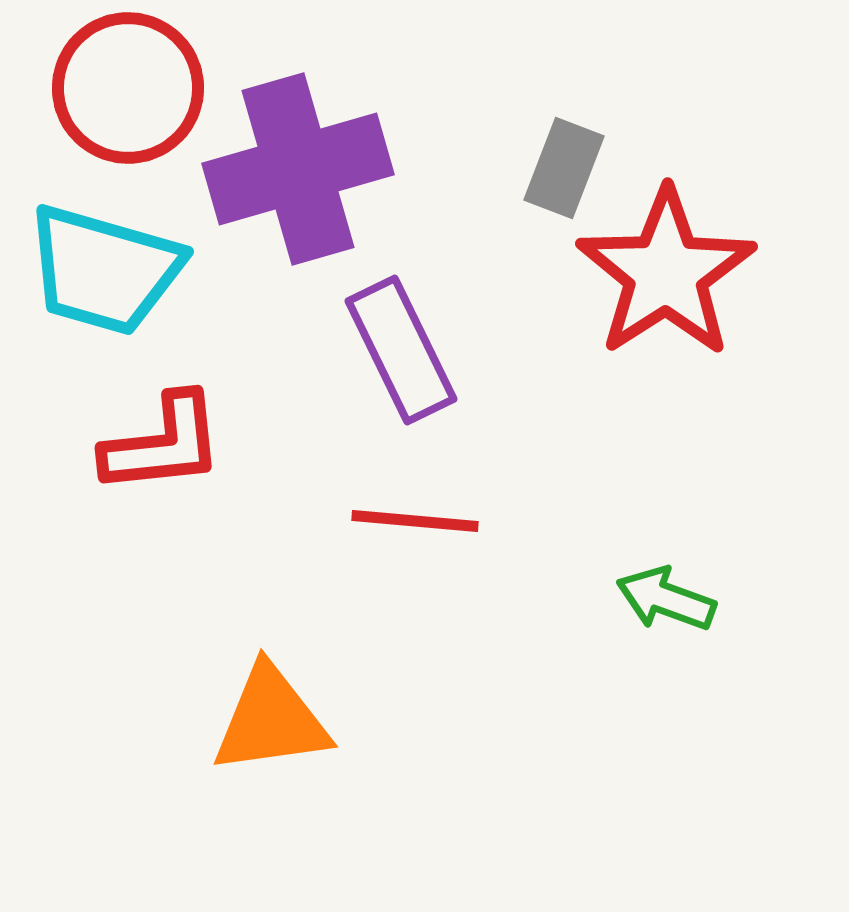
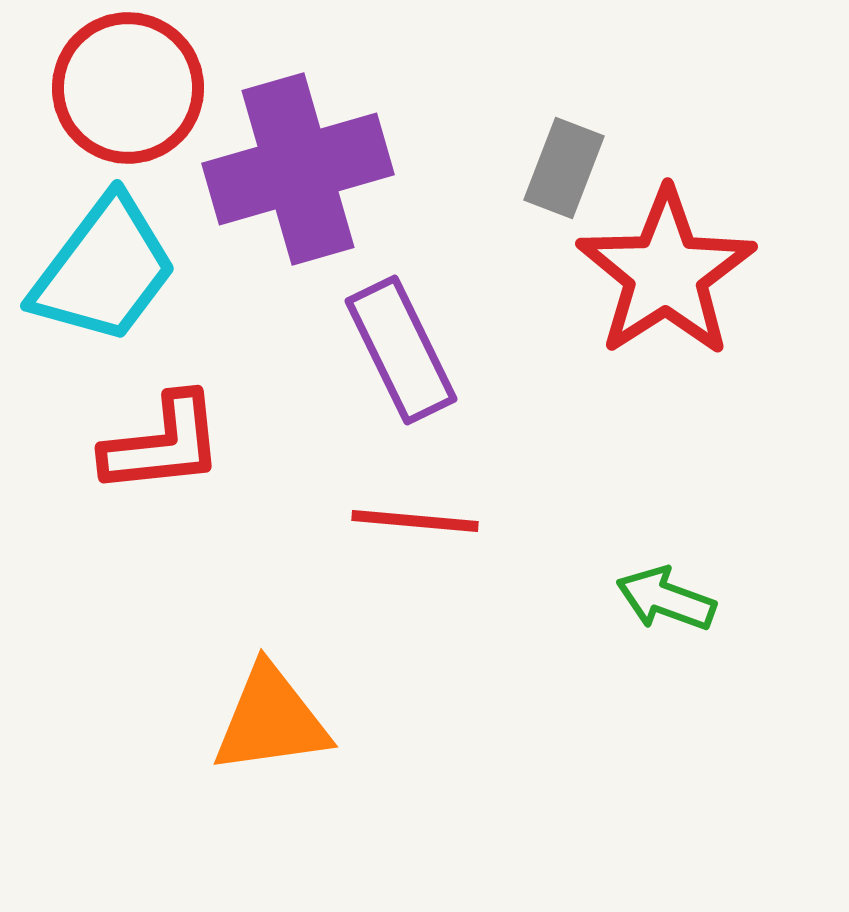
cyan trapezoid: rotated 69 degrees counterclockwise
